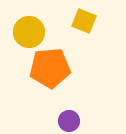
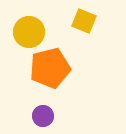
orange pentagon: rotated 9 degrees counterclockwise
purple circle: moved 26 px left, 5 px up
